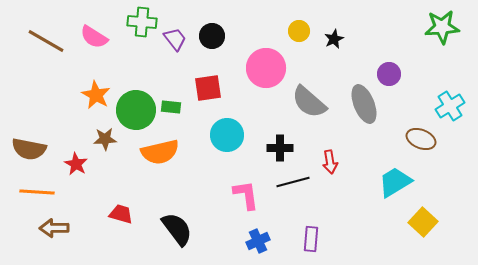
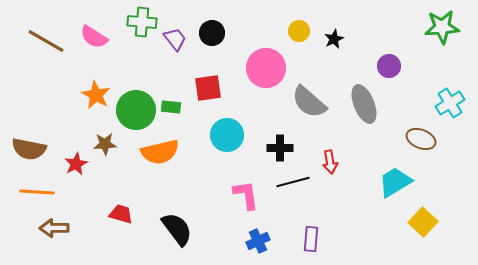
black circle: moved 3 px up
purple circle: moved 8 px up
cyan cross: moved 3 px up
brown star: moved 5 px down
red star: rotated 15 degrees clockwise
